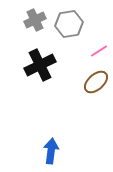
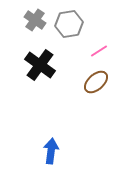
gray cross: rotated 30 degrees counterclockwise
black cross: rotated 28 degrees counterclockwise
